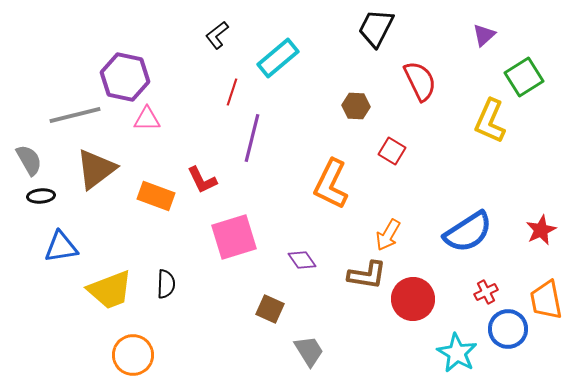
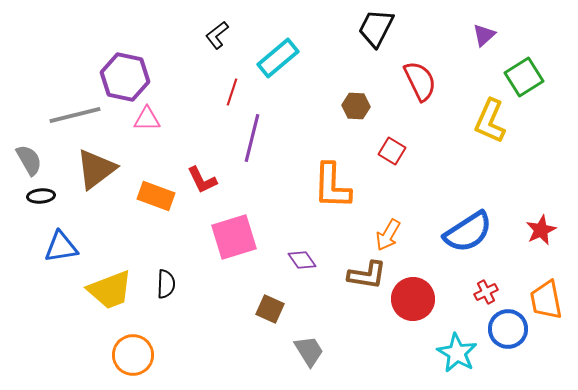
orange L-shape: moved 1 px right, 2 px down; rotated 24 degrees counterclockwise
